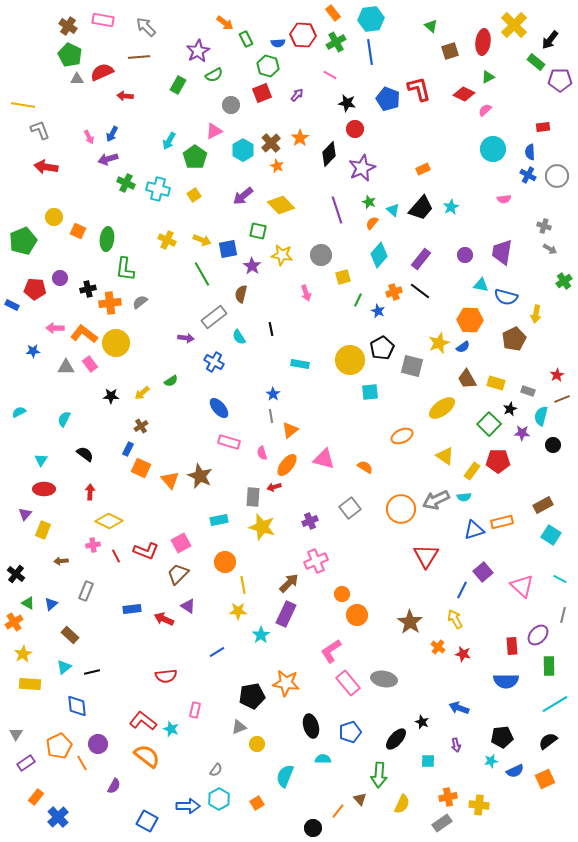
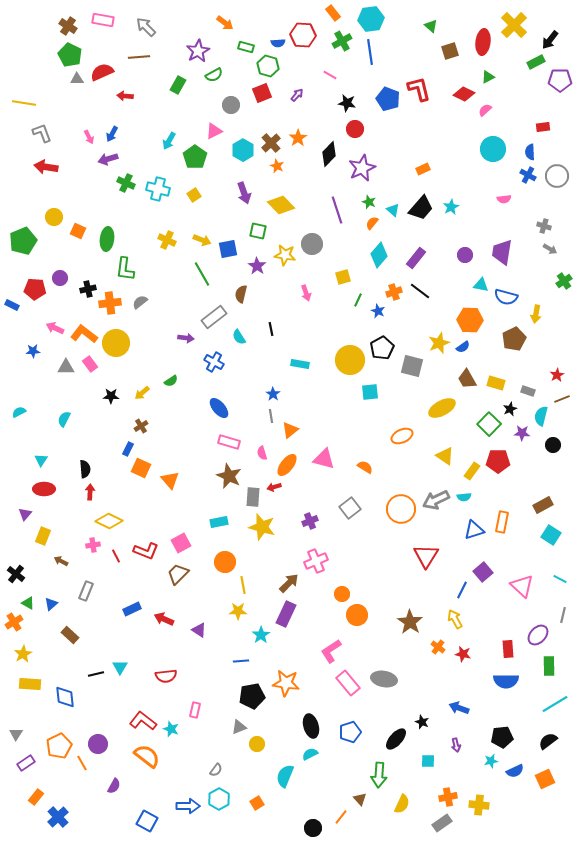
green rectangle at (246, 39): moved 8 px down; rotated 49 degrees counterclockwise
green cross at (336, 42): moved 6 px right, 1 px up
green rectangle at (536, 62): rotated 66 degrees counterclockwise
yellow line at (23, 105): moved 1 px right, 2 px up
gray L-shape at (40, 130): moved 2 px right, 3 px down
orange star at (300, 138): moved 2 px left
purple arrow at (243, 196): moved 1 px right, 3 px up; rotated 70 degrees counterclockwise
yellow star at (282, 255): moved 3 px right
gray circle at (321, 255): moved 9 px left, 11 px up
purple rectangle at (421, 259): moved 5 px left, 1 px up
purple star at (252, 266): moved 5 px right
pink arrow at (55, 328): rotated 24 degrees clockwise
yellow ellipse at (442, 408): rotated 8 degrees clockwise
black semicircle at (85, 454): moved 15 px down; rotated 48 degrees clockwise
brown star at (200, 476): moved 29 px right
cyan rectangle at (219, 520): moved 2 px down
orange rectangle at (502, 522): rotated 65 degrees counterclockwise
yellow rectangle at (43, 530): moved 6 px down
brown arrow at (61, 561): rotated 32 degrees clockwise
purple triangle at (188, 606): moved 11 px right, 24 px down
blue rectangle at (132, 609): rotated 18 degrees counterclockwise
red rectangle at (512, 646): moved 4 px left, 3 px down
blue line at (217, 652): moved 24 px right, 9 px down; rotated 28 degrees clockwise
cyan triangle at (64, 667): moved 56 px right; rotated 21 degrees counterclockwise
black line at (92, 672): moved 4 px right, 2 px down
blue diamond at (77, 706): moved 12 px left, 9 px up
cyan semicircle at (323, 759): moved 13 px left, 5 px up; rotated 28 degrees counterclockwise
orange line at (338, 811): moved 3 px right, 6 px down
